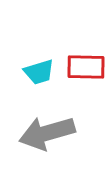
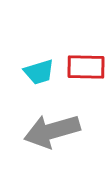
gray arrow: moved 5 px right, 2 px up
